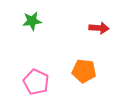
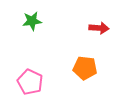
orange pentagon: moved 1 px right, 3 px up
pink pentagon: moved 6 px left
